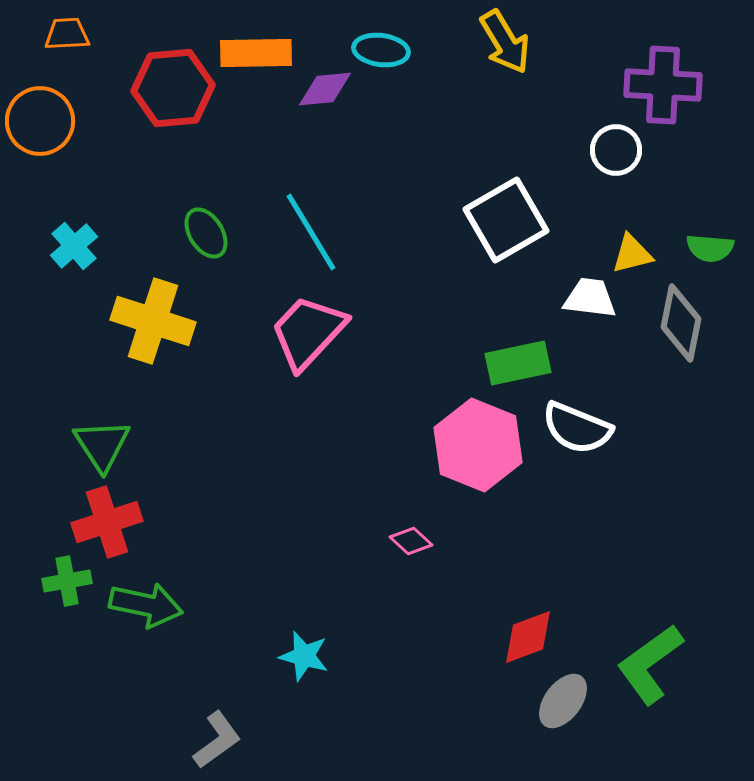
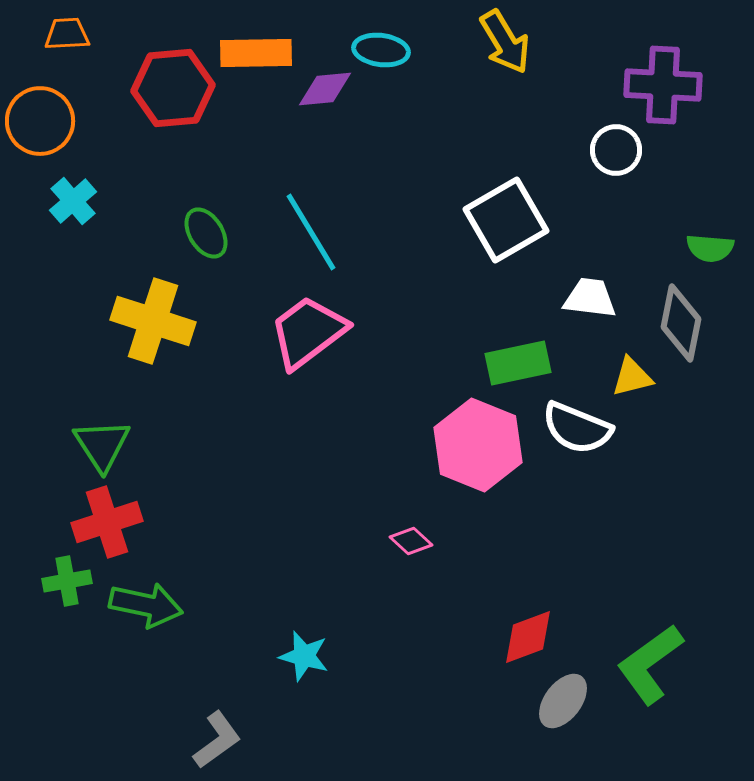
cyan cross: moved 1 px left, 45 px up
yellow triangle: moved 123 px down
pink trapezoid: rotated 10 degrees clockwise
